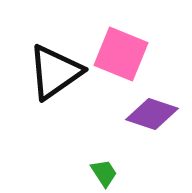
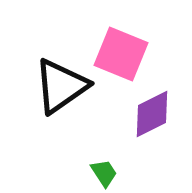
black triangle: moved 6 px right, 14 px down
purple diamond: rotated 45 degrees counterclockwise
